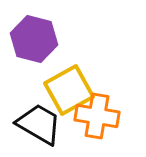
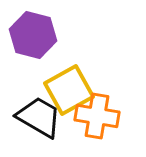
purple hexagon: moved 1 px left, 4 px up
black trapezoid: moved 7 px up
